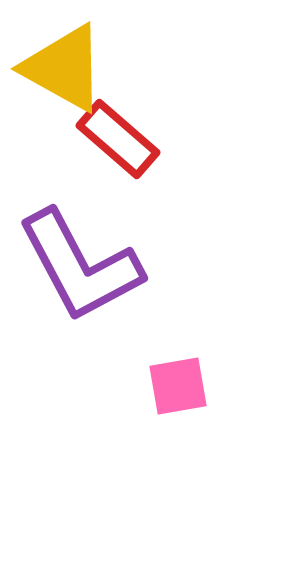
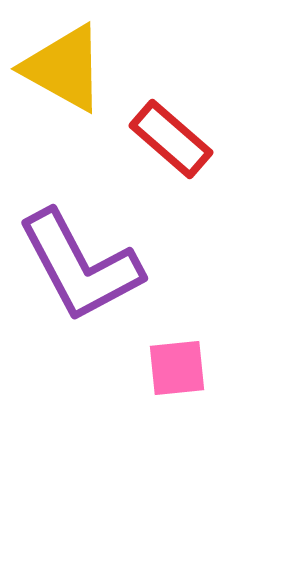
red rectangle: moved 53 px right
pink square: moved 1 px left, 18 px up; rotated 4 degrees clockwise
